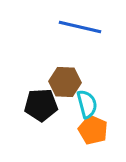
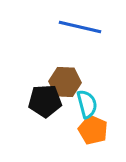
black pentagon: moved 4 px right, 4 px up
